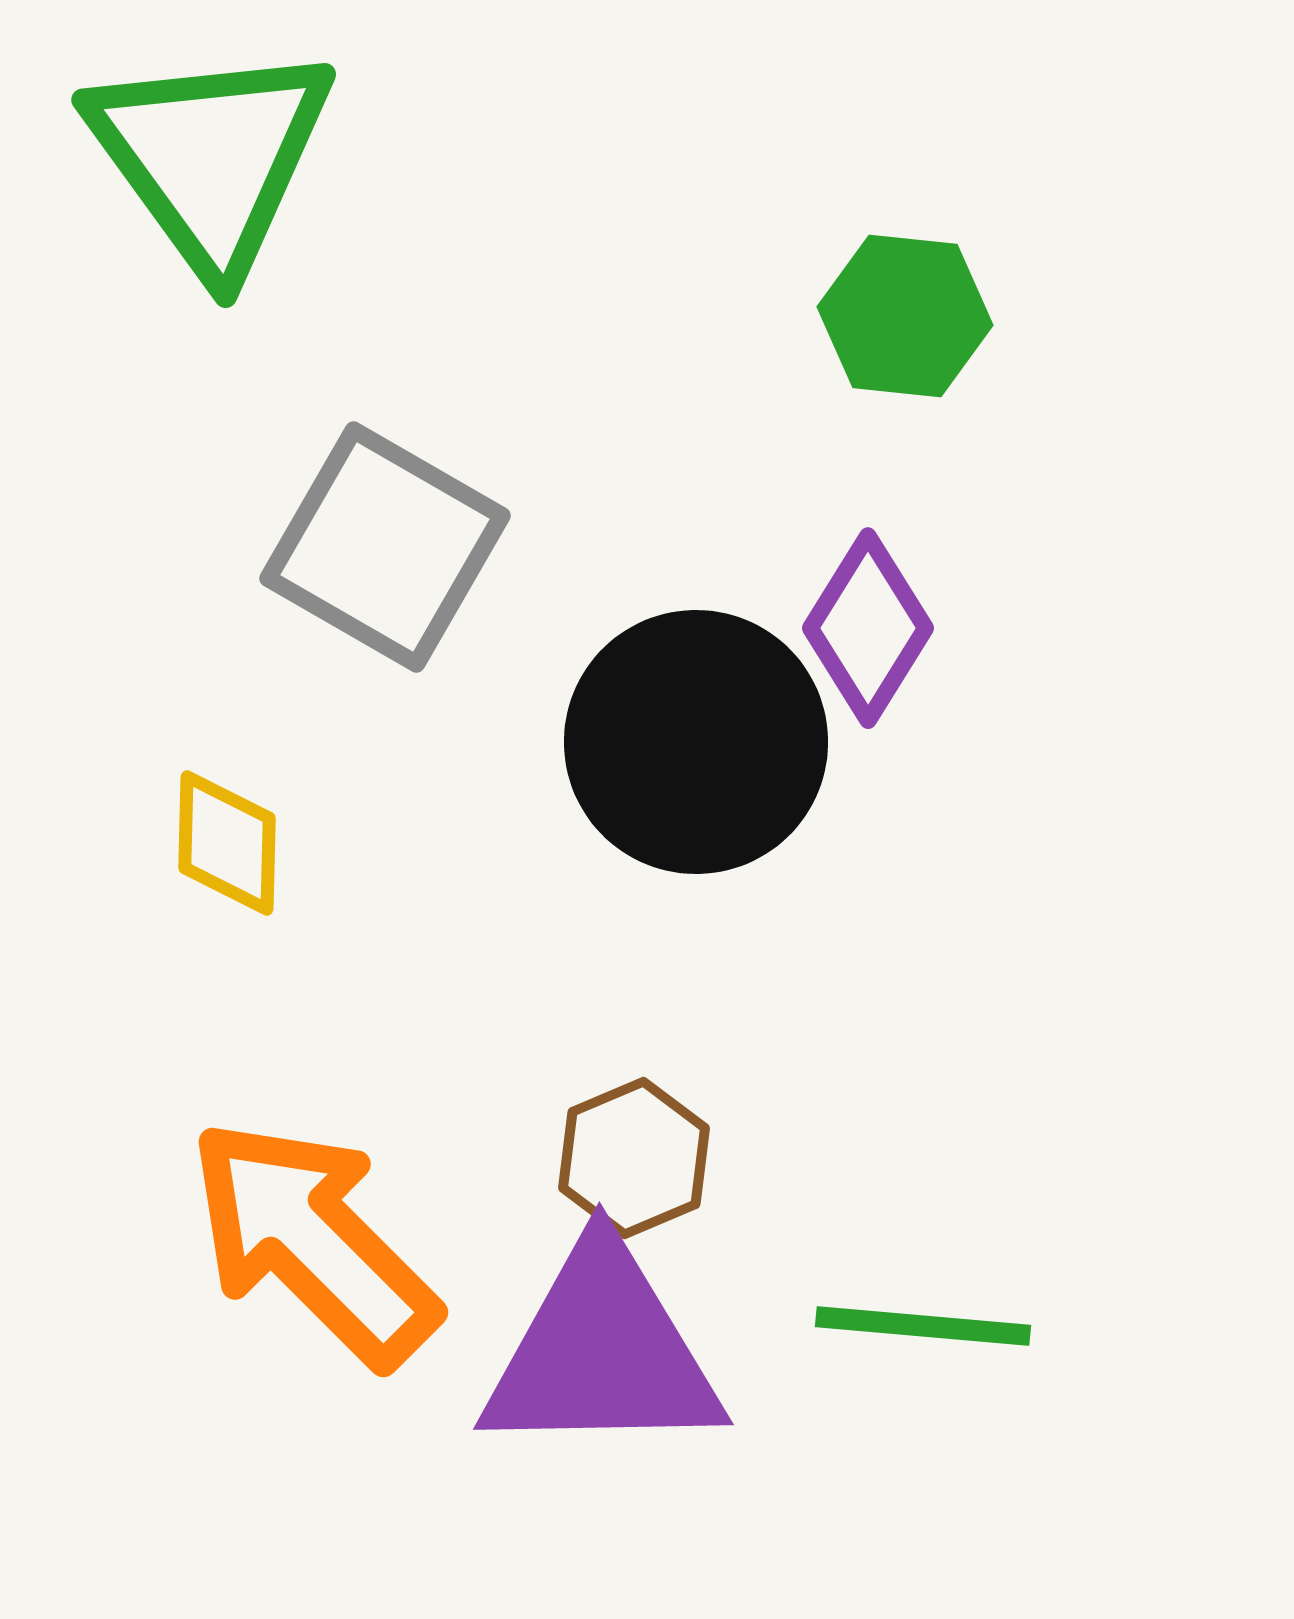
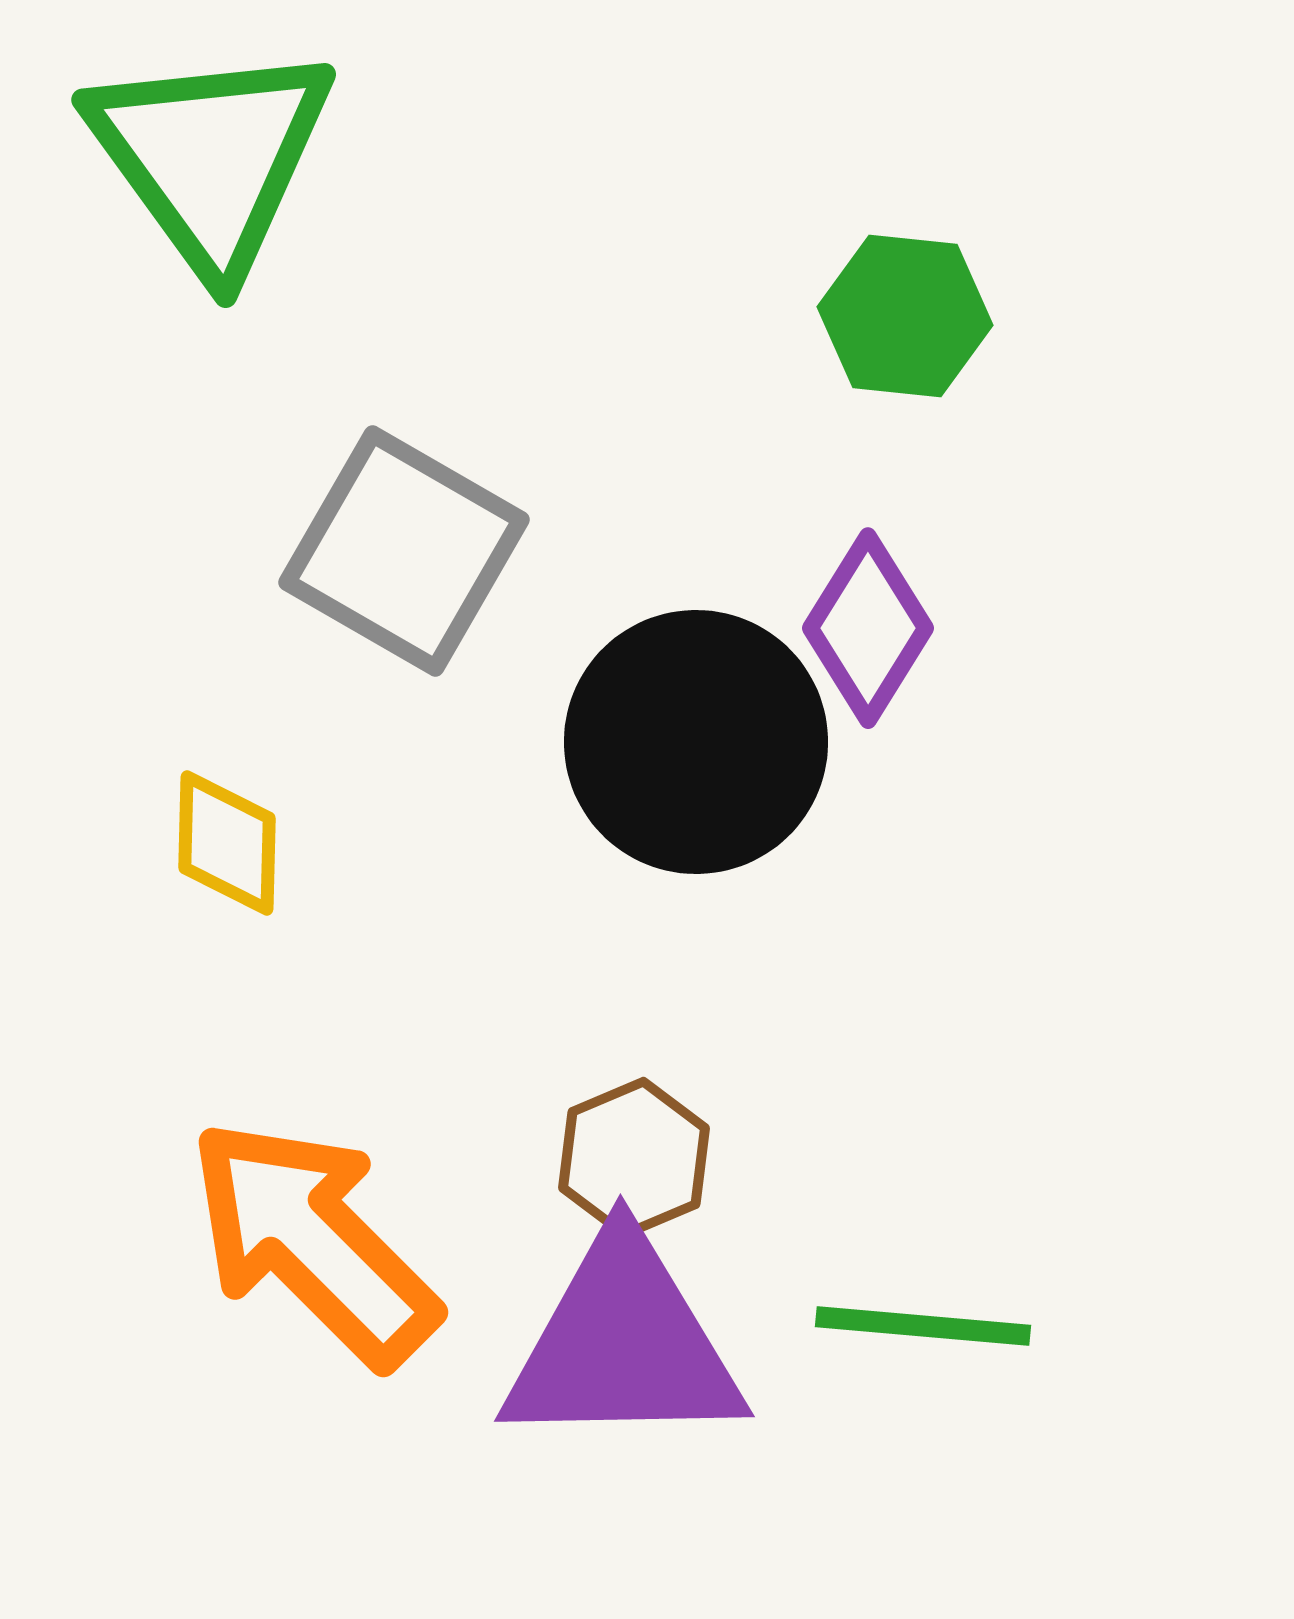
gray square: moved 19 px right, 4 px down
purple triangle: moved 21 px right, 8 px up
